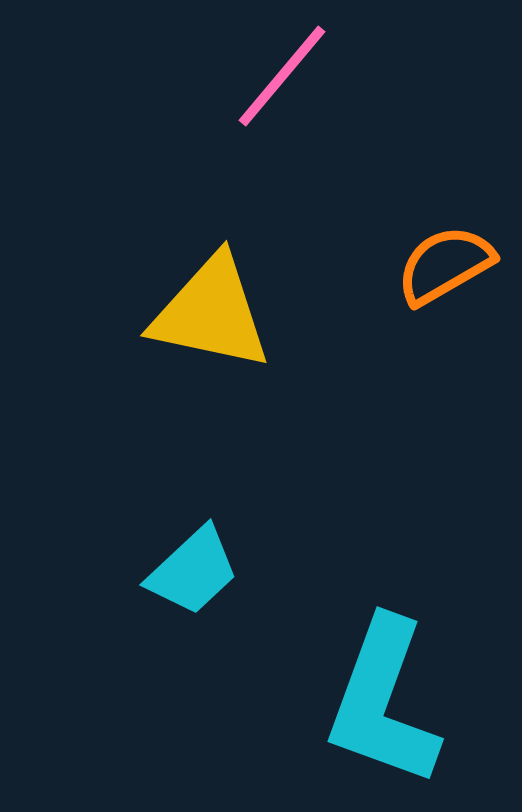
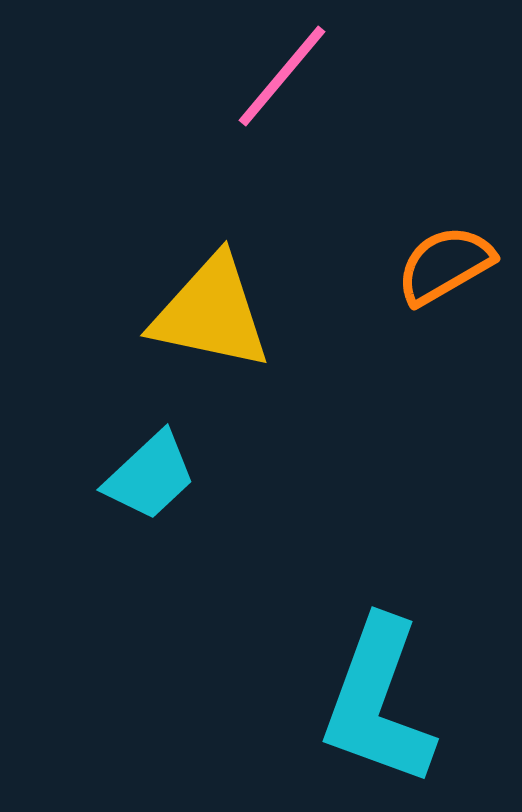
cyan trapezoid: moved 43 px left, 95 px up
cyan L-shape: moved 5 px left
